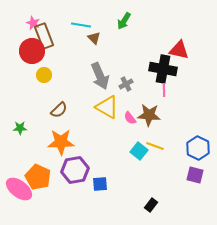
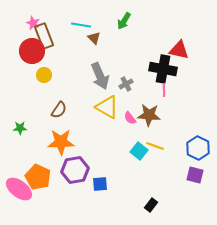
brown semicircle: rotated 12 degrees counterclockwise
